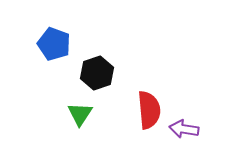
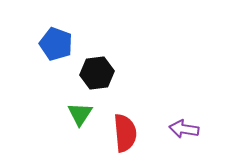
blue pentagon: moved 2 px right
black hexagon: rotated 12 degrees clockwise
red semicircle: moved 24 px left, 23 px down
